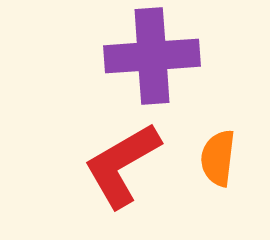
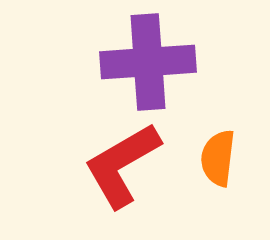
purple cross: moved 4 px left, 6 px down
